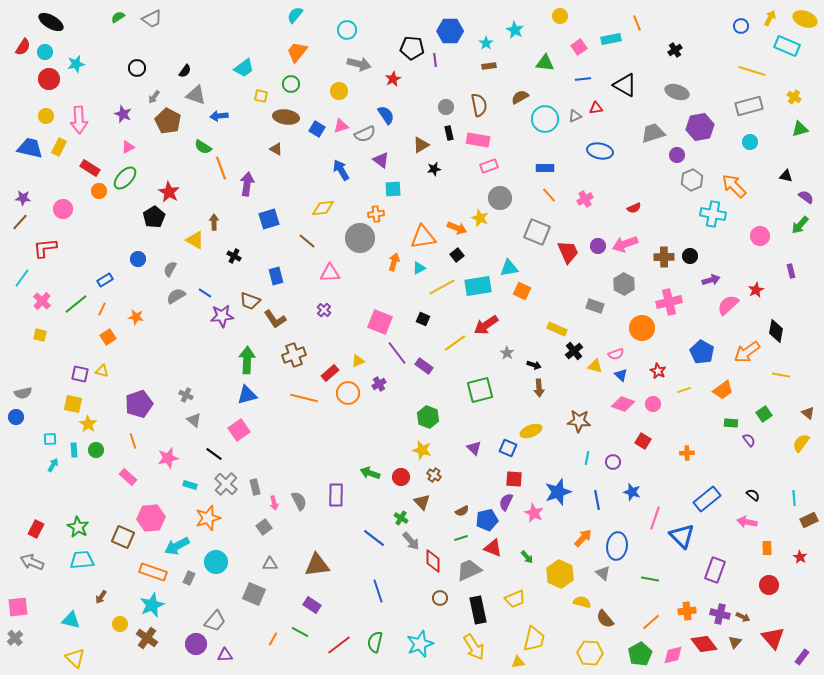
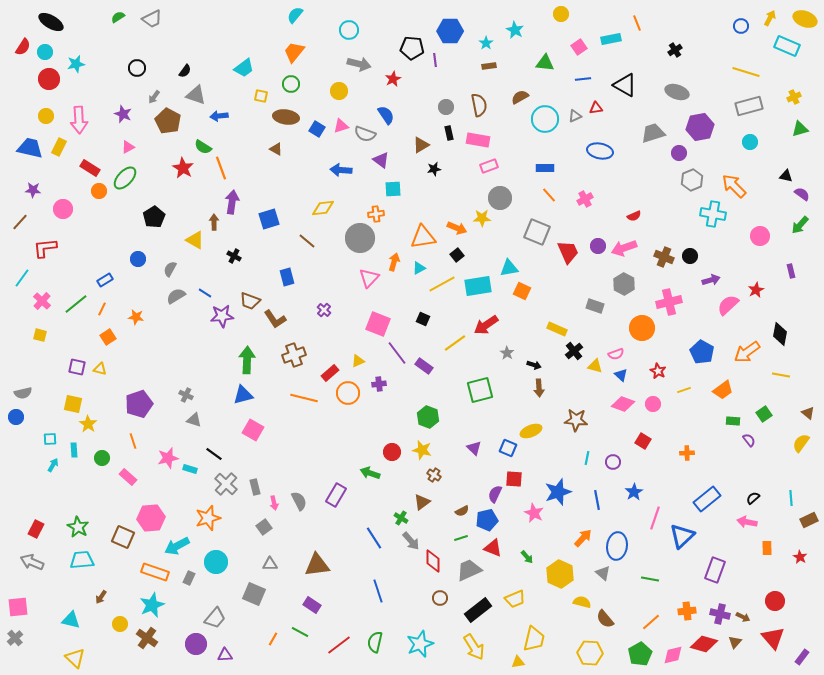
yellow circle at (560, 16): moved 1 px right, 2 px up
cyan circle at (347, 30): moved 2 px right
orange trapezoid at (297, 52): moved 3 px left
yellow line at (752, 71): moved 6 px left, 1 px down
yellow cross at (794, 97): rotated 32 degrees clockwise
gray semicircle at (365, 134): rotated 45 degrees clockwise
purple circle at (677, 155): moved 2 px right, 2 px up
blue arrow at (341, 170): rotated 55 degrees counterclockwise
purple arrow at (247, 184): moved 15 px left, 18 px down
red star at (169, 192): moved 14 px right, 24 px up
purple semicircle at (806, 197): moved 4 px left, 3 px up
purple star at (23, 198): moved 10 px right, 8 px up
red semicircle at (634, 208): moved 8 px down
yellow star at (480, 218): moved 2 px right; rotated 24 degrees counterclockwise
pink arrow at (625, 244): moved 1 px left, 4 px down
brown cross at (664, 257): rotated 24 degrees clockwise
pink triangle at (330, 273): moved 39 px right, 5 px down; rotated 45 degrees counterclockwise
blue rectangle at (276, 276): moved 11 px right, 1 px down
yellow line at (442, 287): moved 3 px up
pink square at (380, 322): moved 2 px left, 2 px down
black diamond at (776, 331): moved 4 px right, 3 px down
yellow triangle at (102, 371): moved 2 px left, 2 px up
purple square at (80, 374): moved 3 px left, 7 px up
purple cross at (379, 384): rotated 24 degrees clockwise
blue triangle at (247, 395): moved 4 px left
gray triangle at (194, 420): rotated 21 degrees counterclockwise
brown star at (579, 421): moved 3 px left, 1 px up
green rectangle at (731, 423): moved 2 px right, 2 px up
pink square at (239, 430): moved 14 px right; rotated 25 degrees counterclockwise
green circle at (96, 450): moved 6 px right, 8 px down
red circle at (401, 477): moved 9 px left, 25 px up
cyan rectangle at (190, 485): moved 16 px up
blue star at (632, 492): moved 2 px right; rotated 24 degrees clockwise
purple rectangle at (336, 495): rotated 30 degrees clockwise
black semicircle at (753, 495): moved 3 px down; rotated 80 degrees counterclockwise
cyan line at (794, 498): moved 3 px left
brown triangle at (422, 502): rotated 36 degrees clockwise
purple semicircle at (506, 502): moved 11 px left, 8 px up
blue triangle at (682, 536): rotated 32 degrees clockwise
blue line at (374, 538): rotated 20 degrees clockwise
orange rectangle at (153, 572): moved 2 px right
red circle at (769, 585): moved 6 px right, 16 px down
black rectangle at (478, 610): rotated 64 degrees clockwise
gray trapezoid at (215, 621): moved 3 px up
red diamond at (704, 644): rotated 36 degrees counterclockwise
